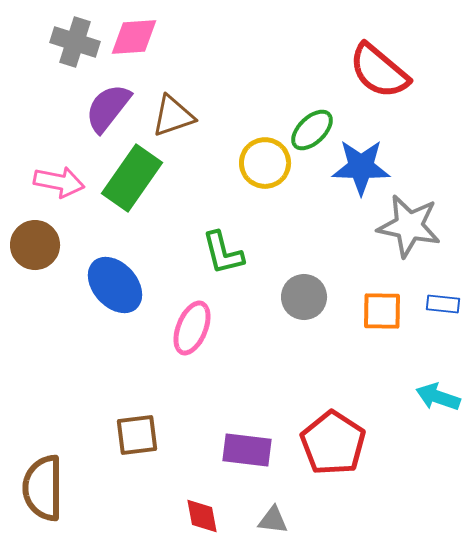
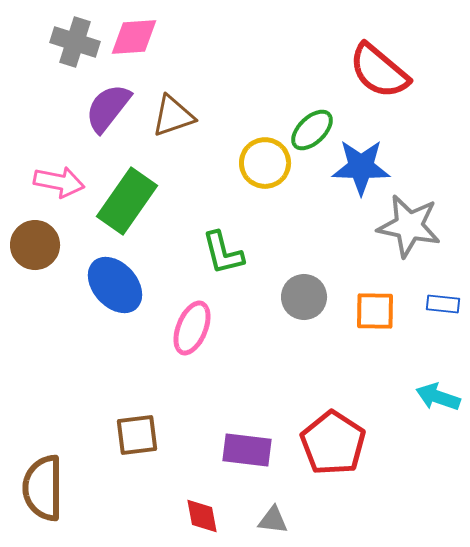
green rectangle: moved 5 px left, 23 px down
orange square: moved 7 px left
